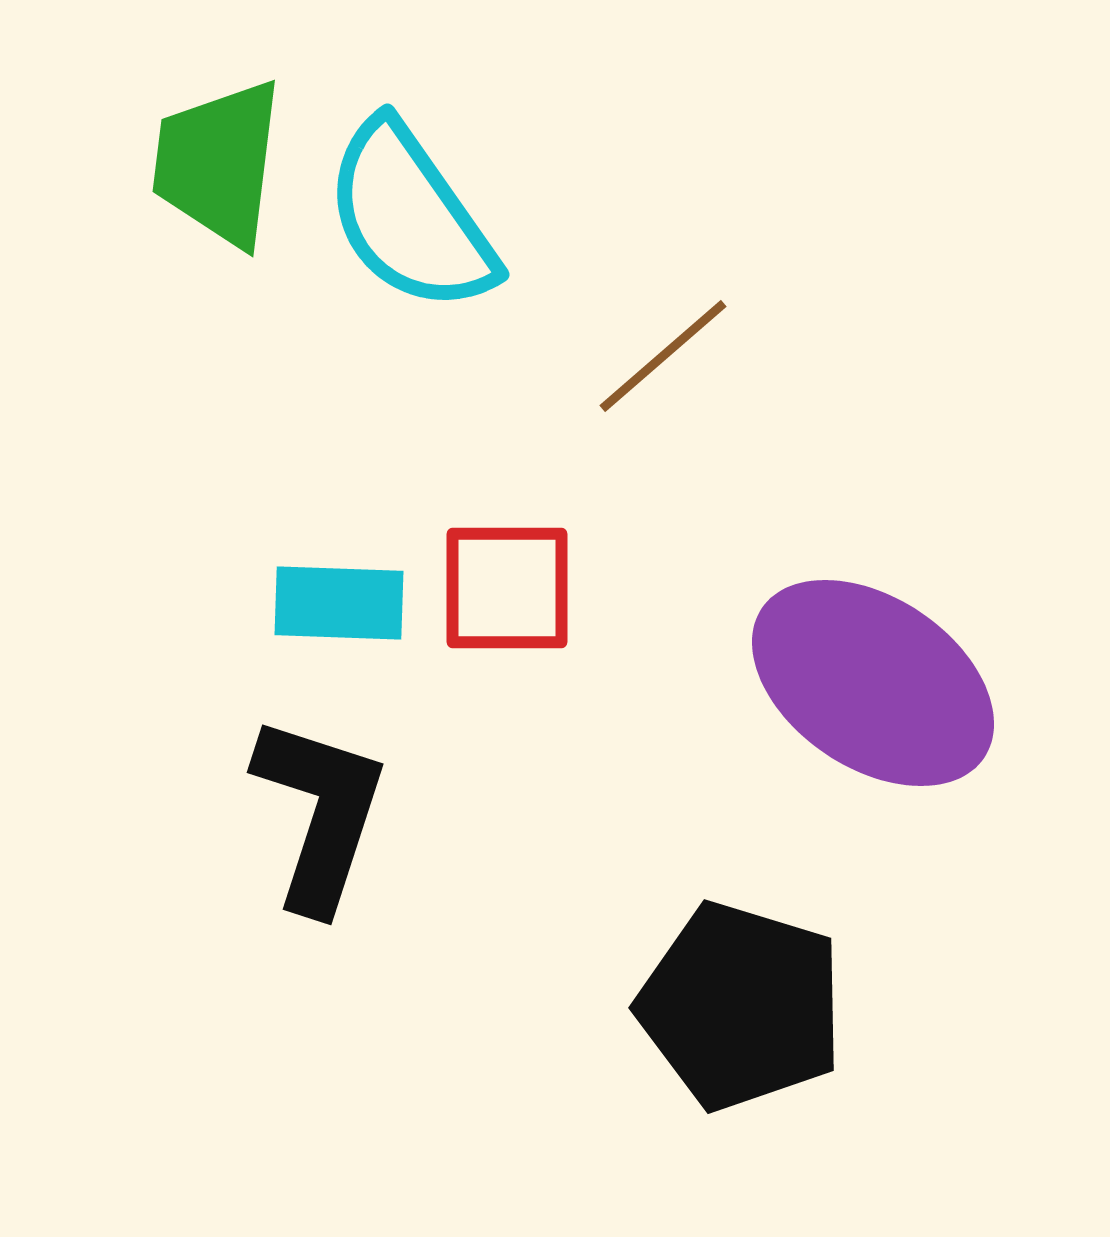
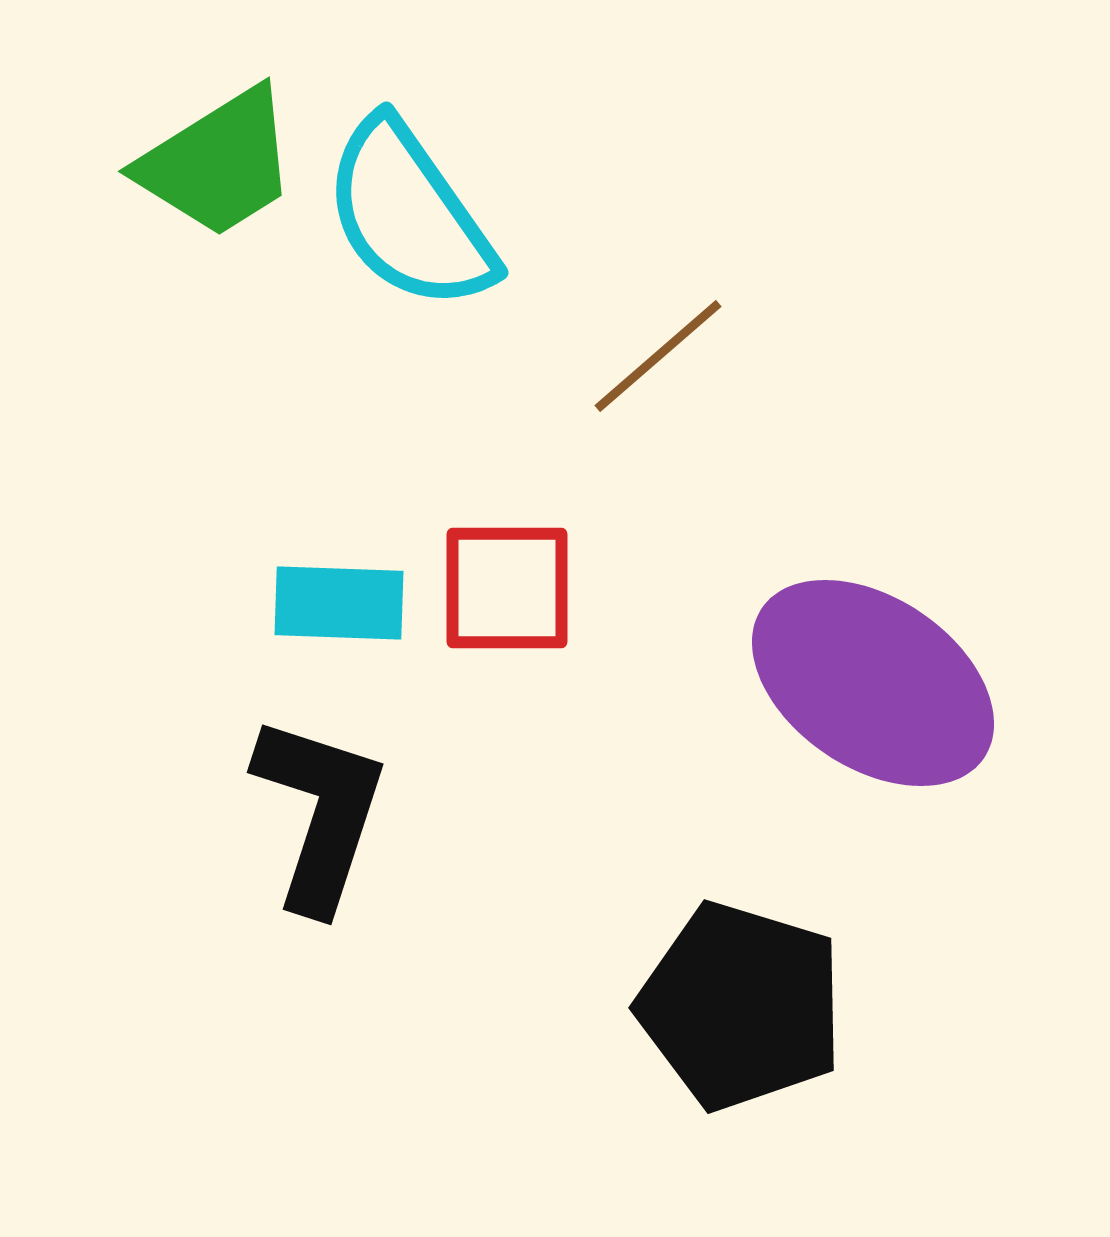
green trapezoid: rotated 129 degrees counterclockwise
cyan semicircle: moved 1 px left, 2 px up
brown line: moved 5 px left
